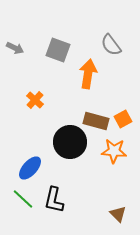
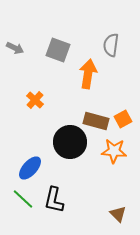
gray semicircle: rotated 45 degrees clockwise
